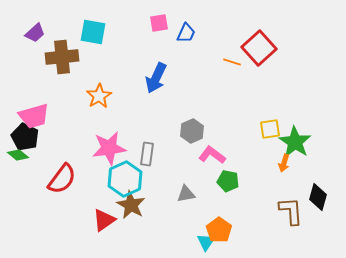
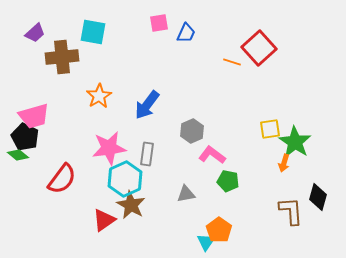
blue arrow: moved 9 px left, 27 px down; rotated 12 degrees clockwise
